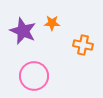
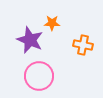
purple star: moved 7 px right, 9 px down
pink circle: moved 5 px right
